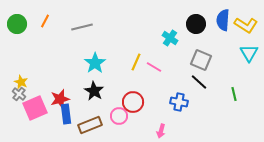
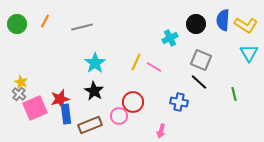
cyan cross: rotated 28 degrees clockwise
